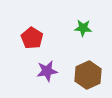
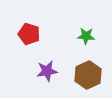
green star: moved 3 px right, 8 px down
red pentagon: moved 3 px left, 4 px up; rotated 15 degrees counterclockwise
